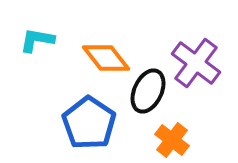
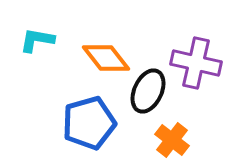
purple cross: rotated 24 degrees counterclockwise
blue pentagon: rotated 22 degrees clockwise
